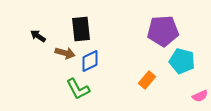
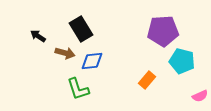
black rectangle: rotated 25 degrees counterclockwise
blue diamond: moved 2 px right; rotated 20 degrees clockwise
green L-shape: rotated 10 degrees clockwise
